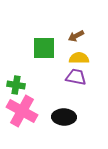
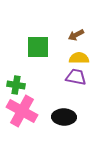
brown arrow: moved 1 px up
green square: moved 6 px left, 1 px up
